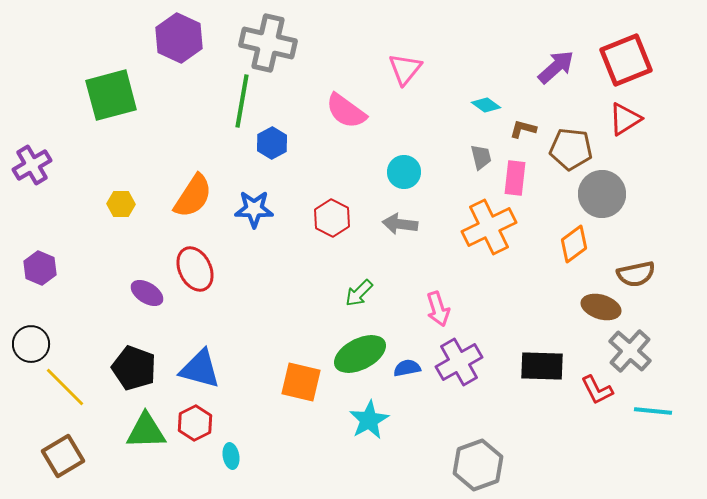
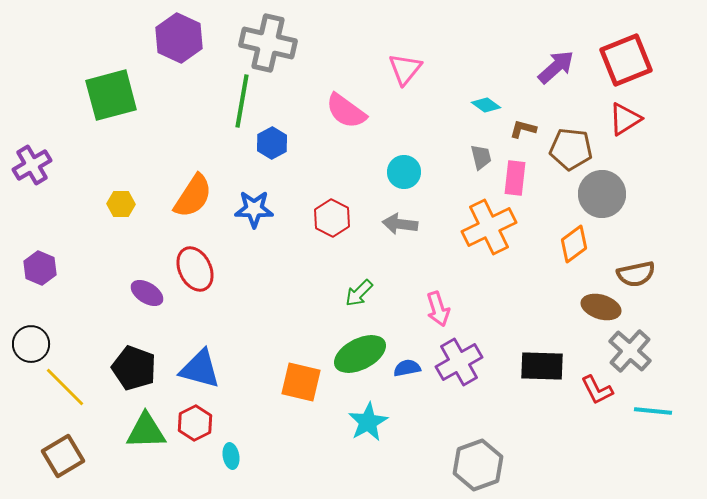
cyan star at (369, 420): moved 1 px left, 2 px down
